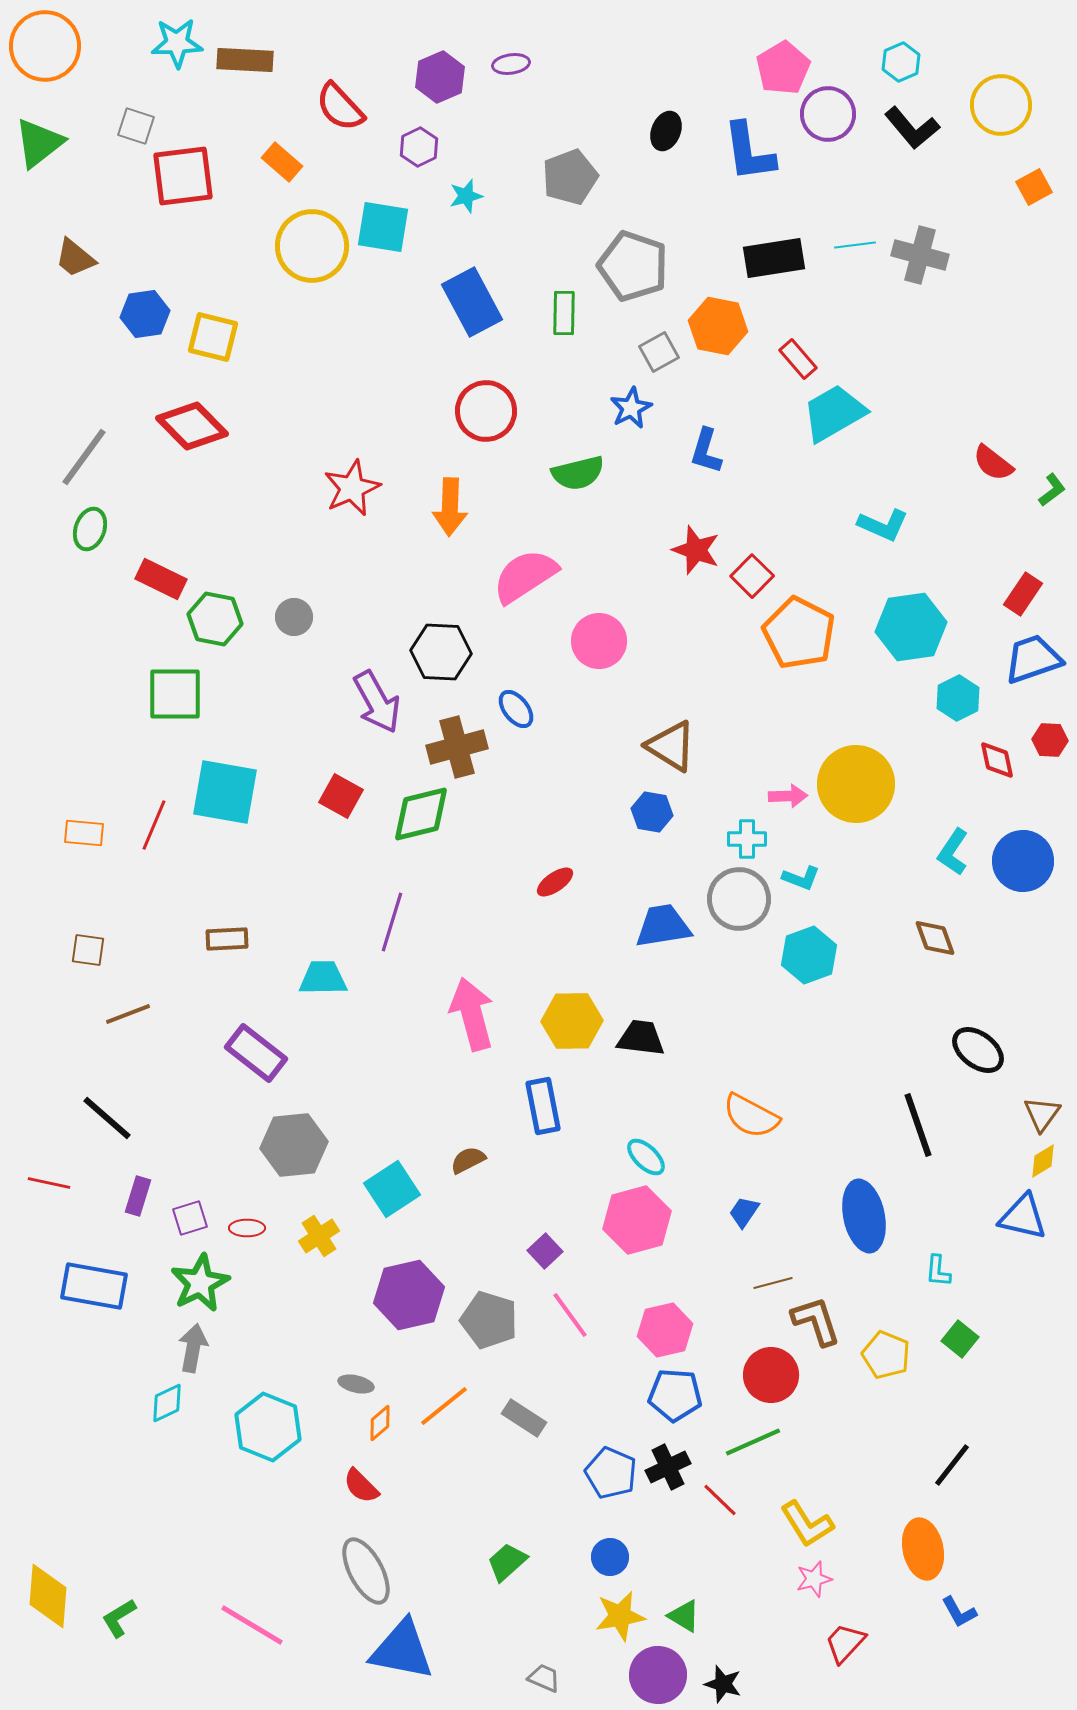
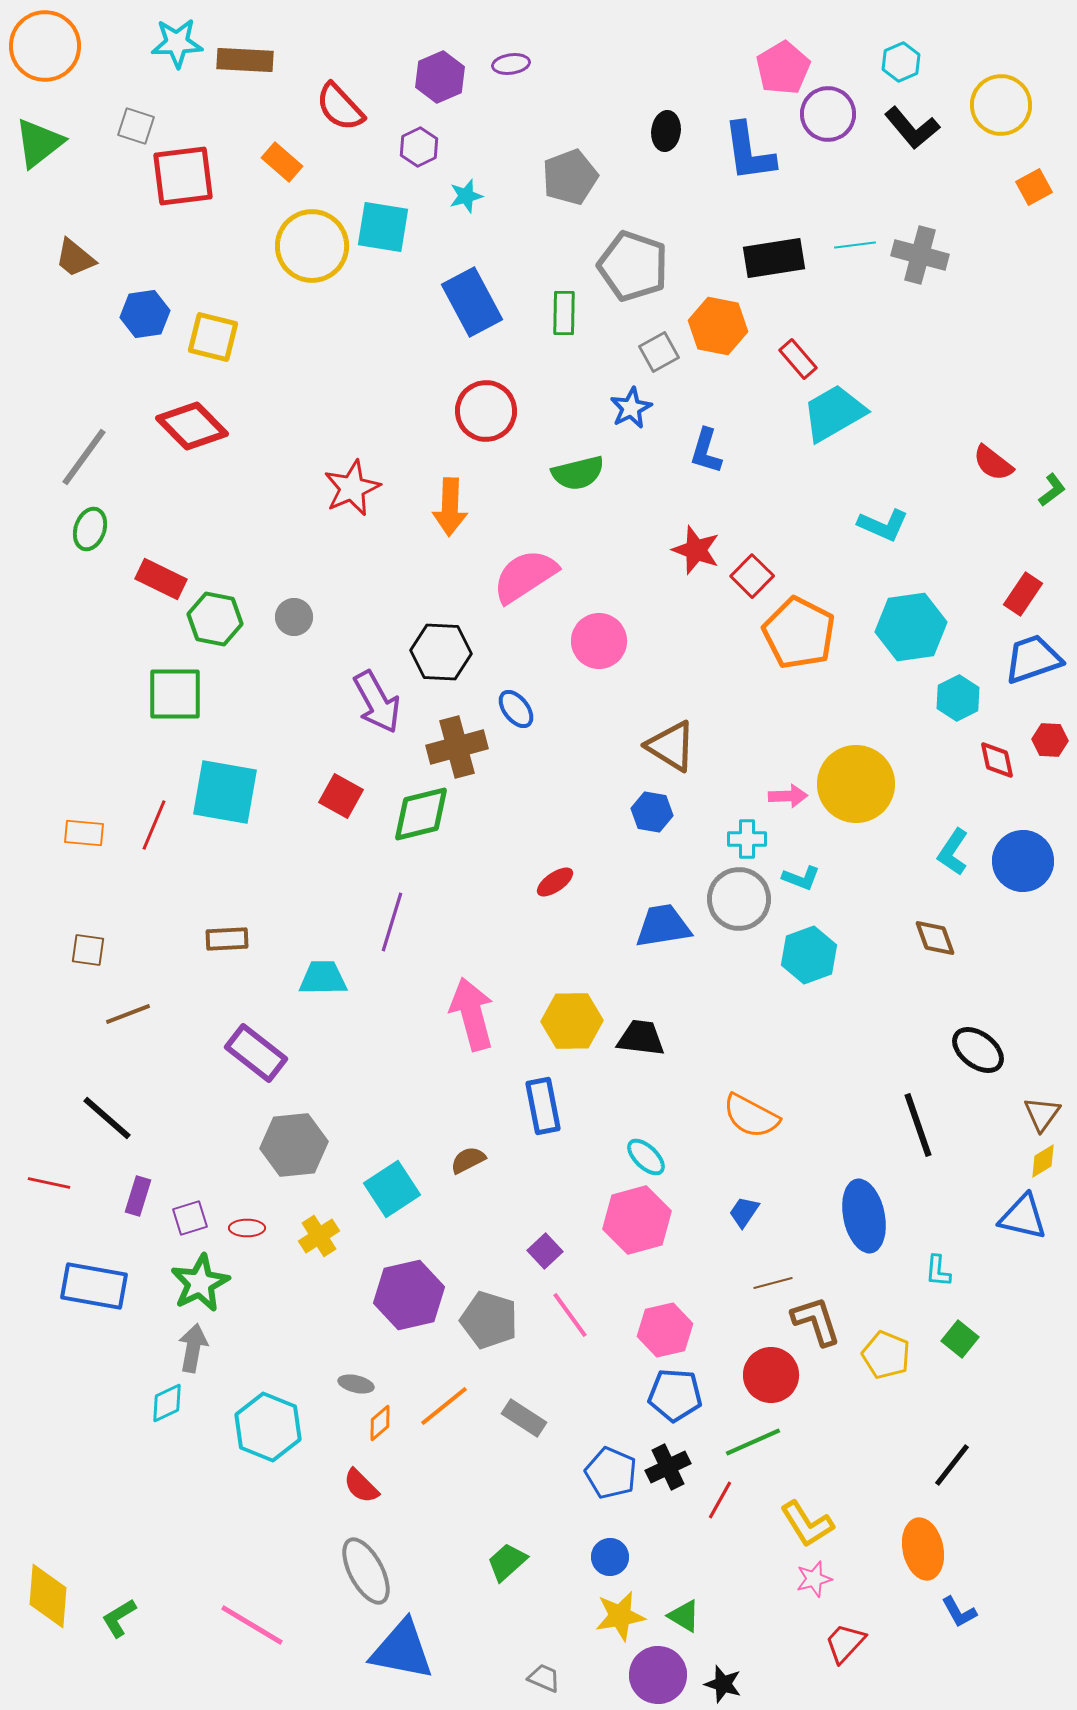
black ellipse at (666, 131): rotated 15 degrees counterclockwise
red line at (720, 1500): rotated 75 degrees clockwise
